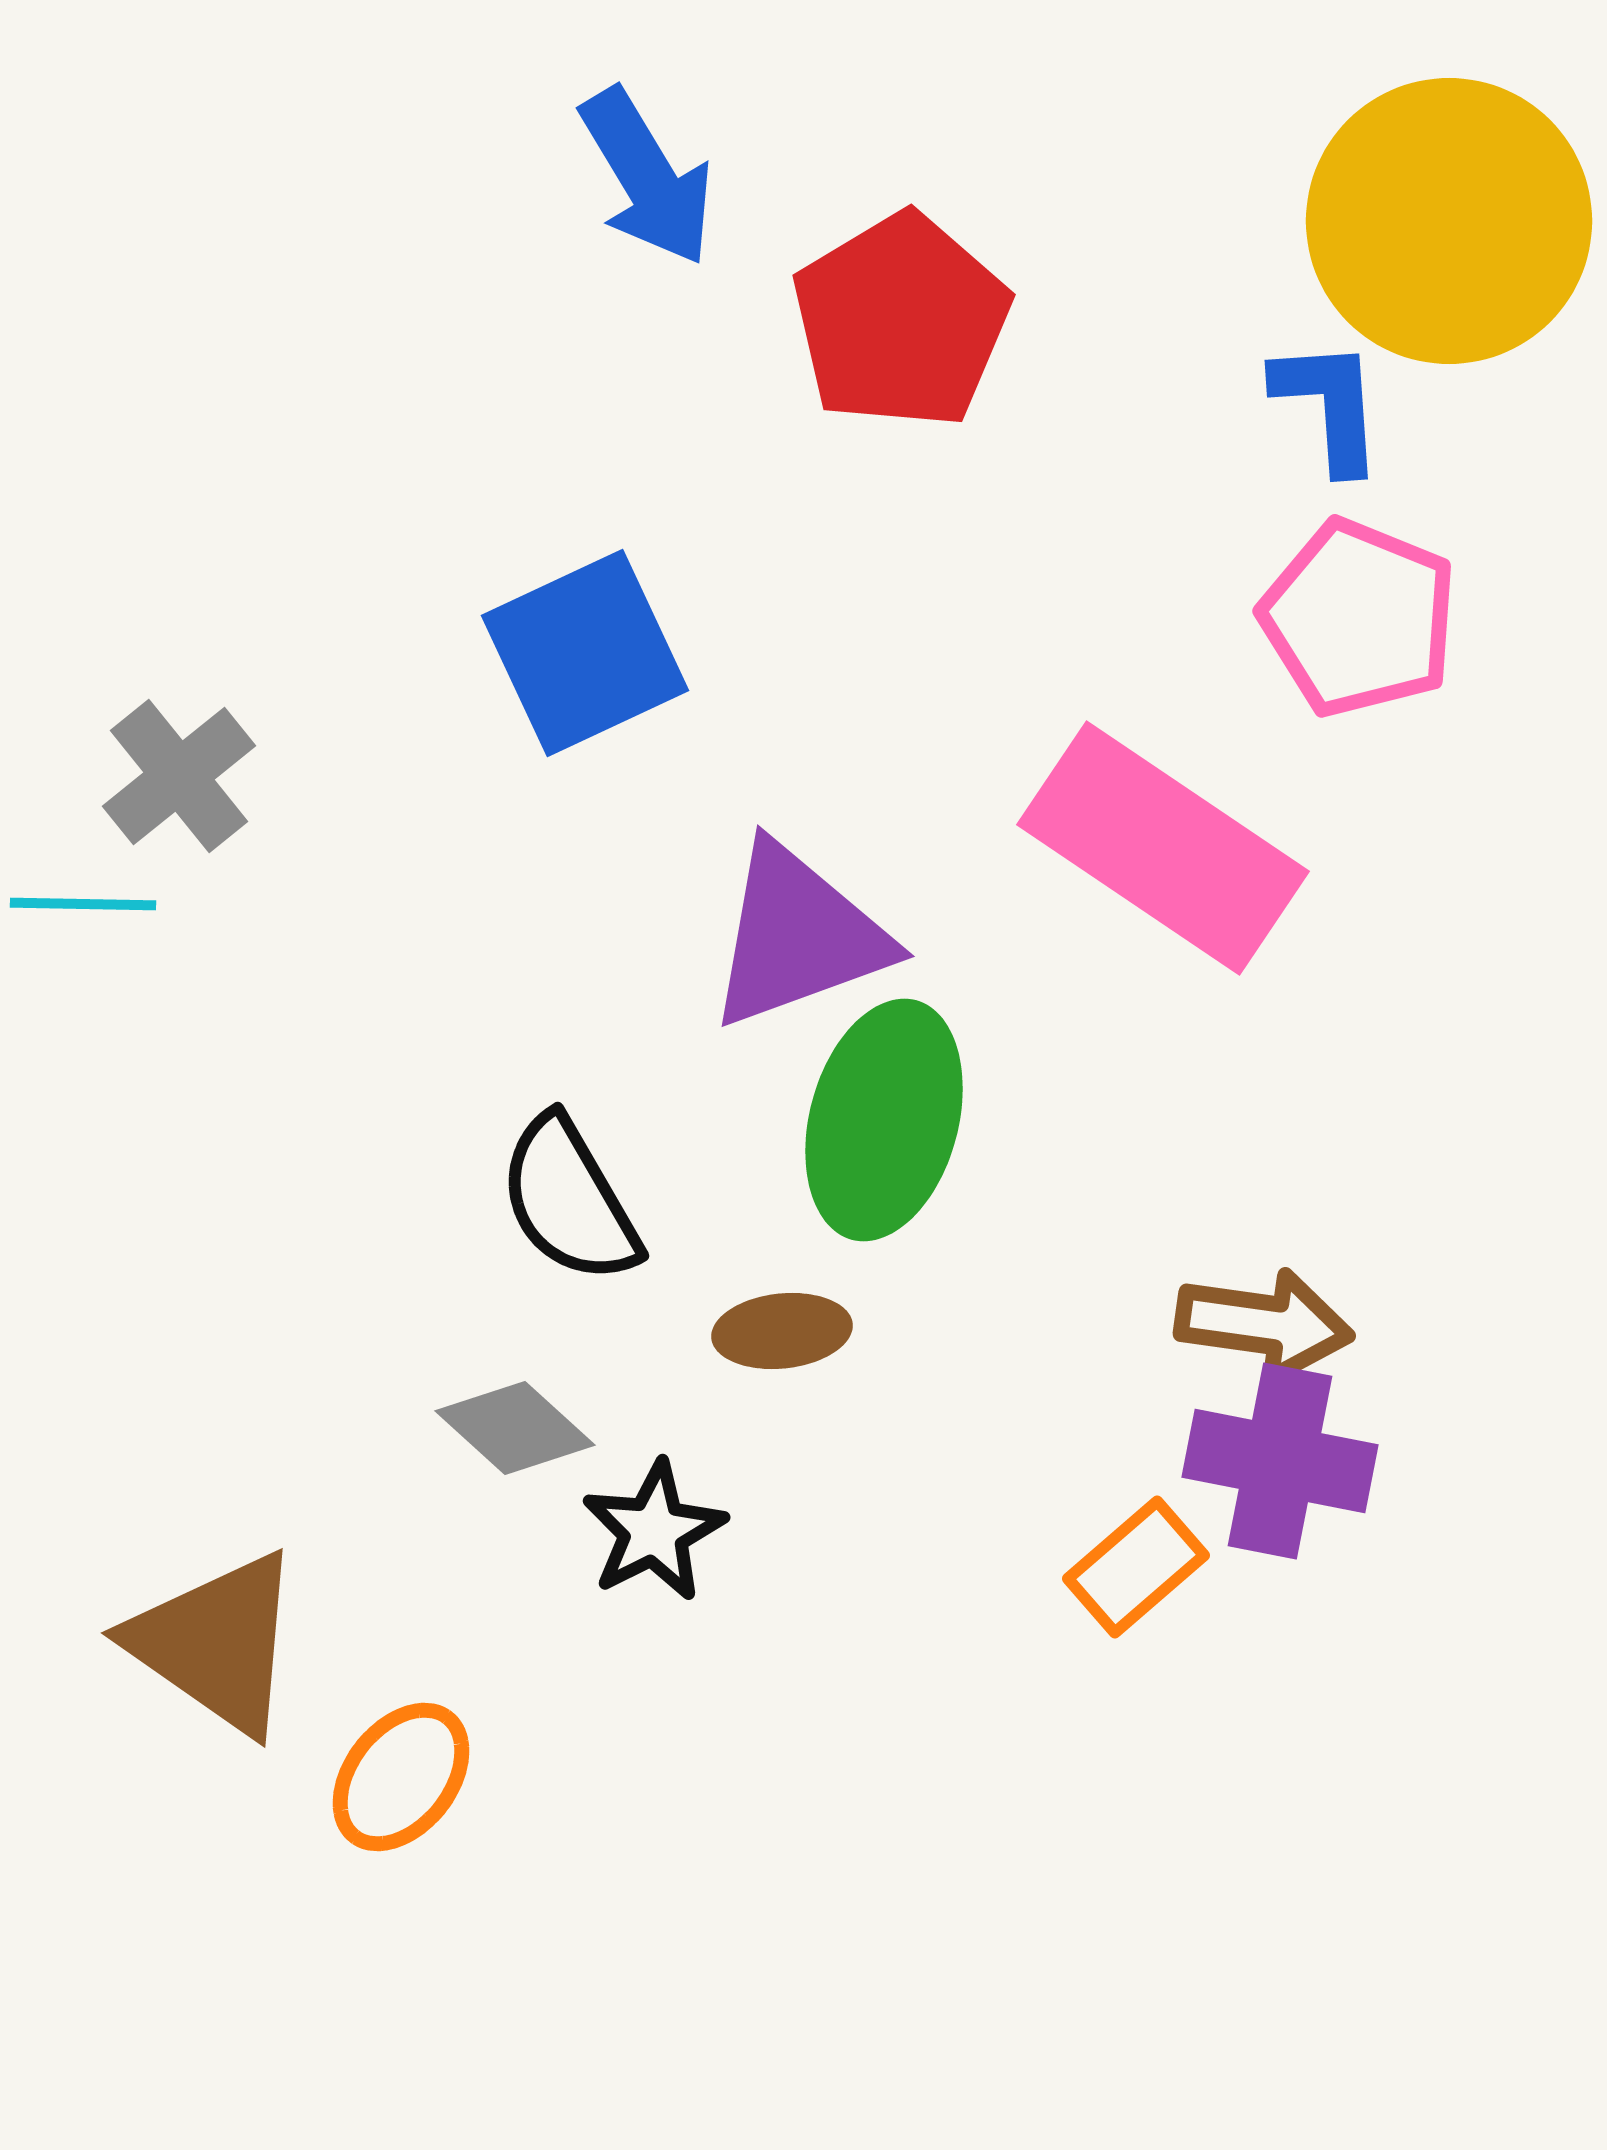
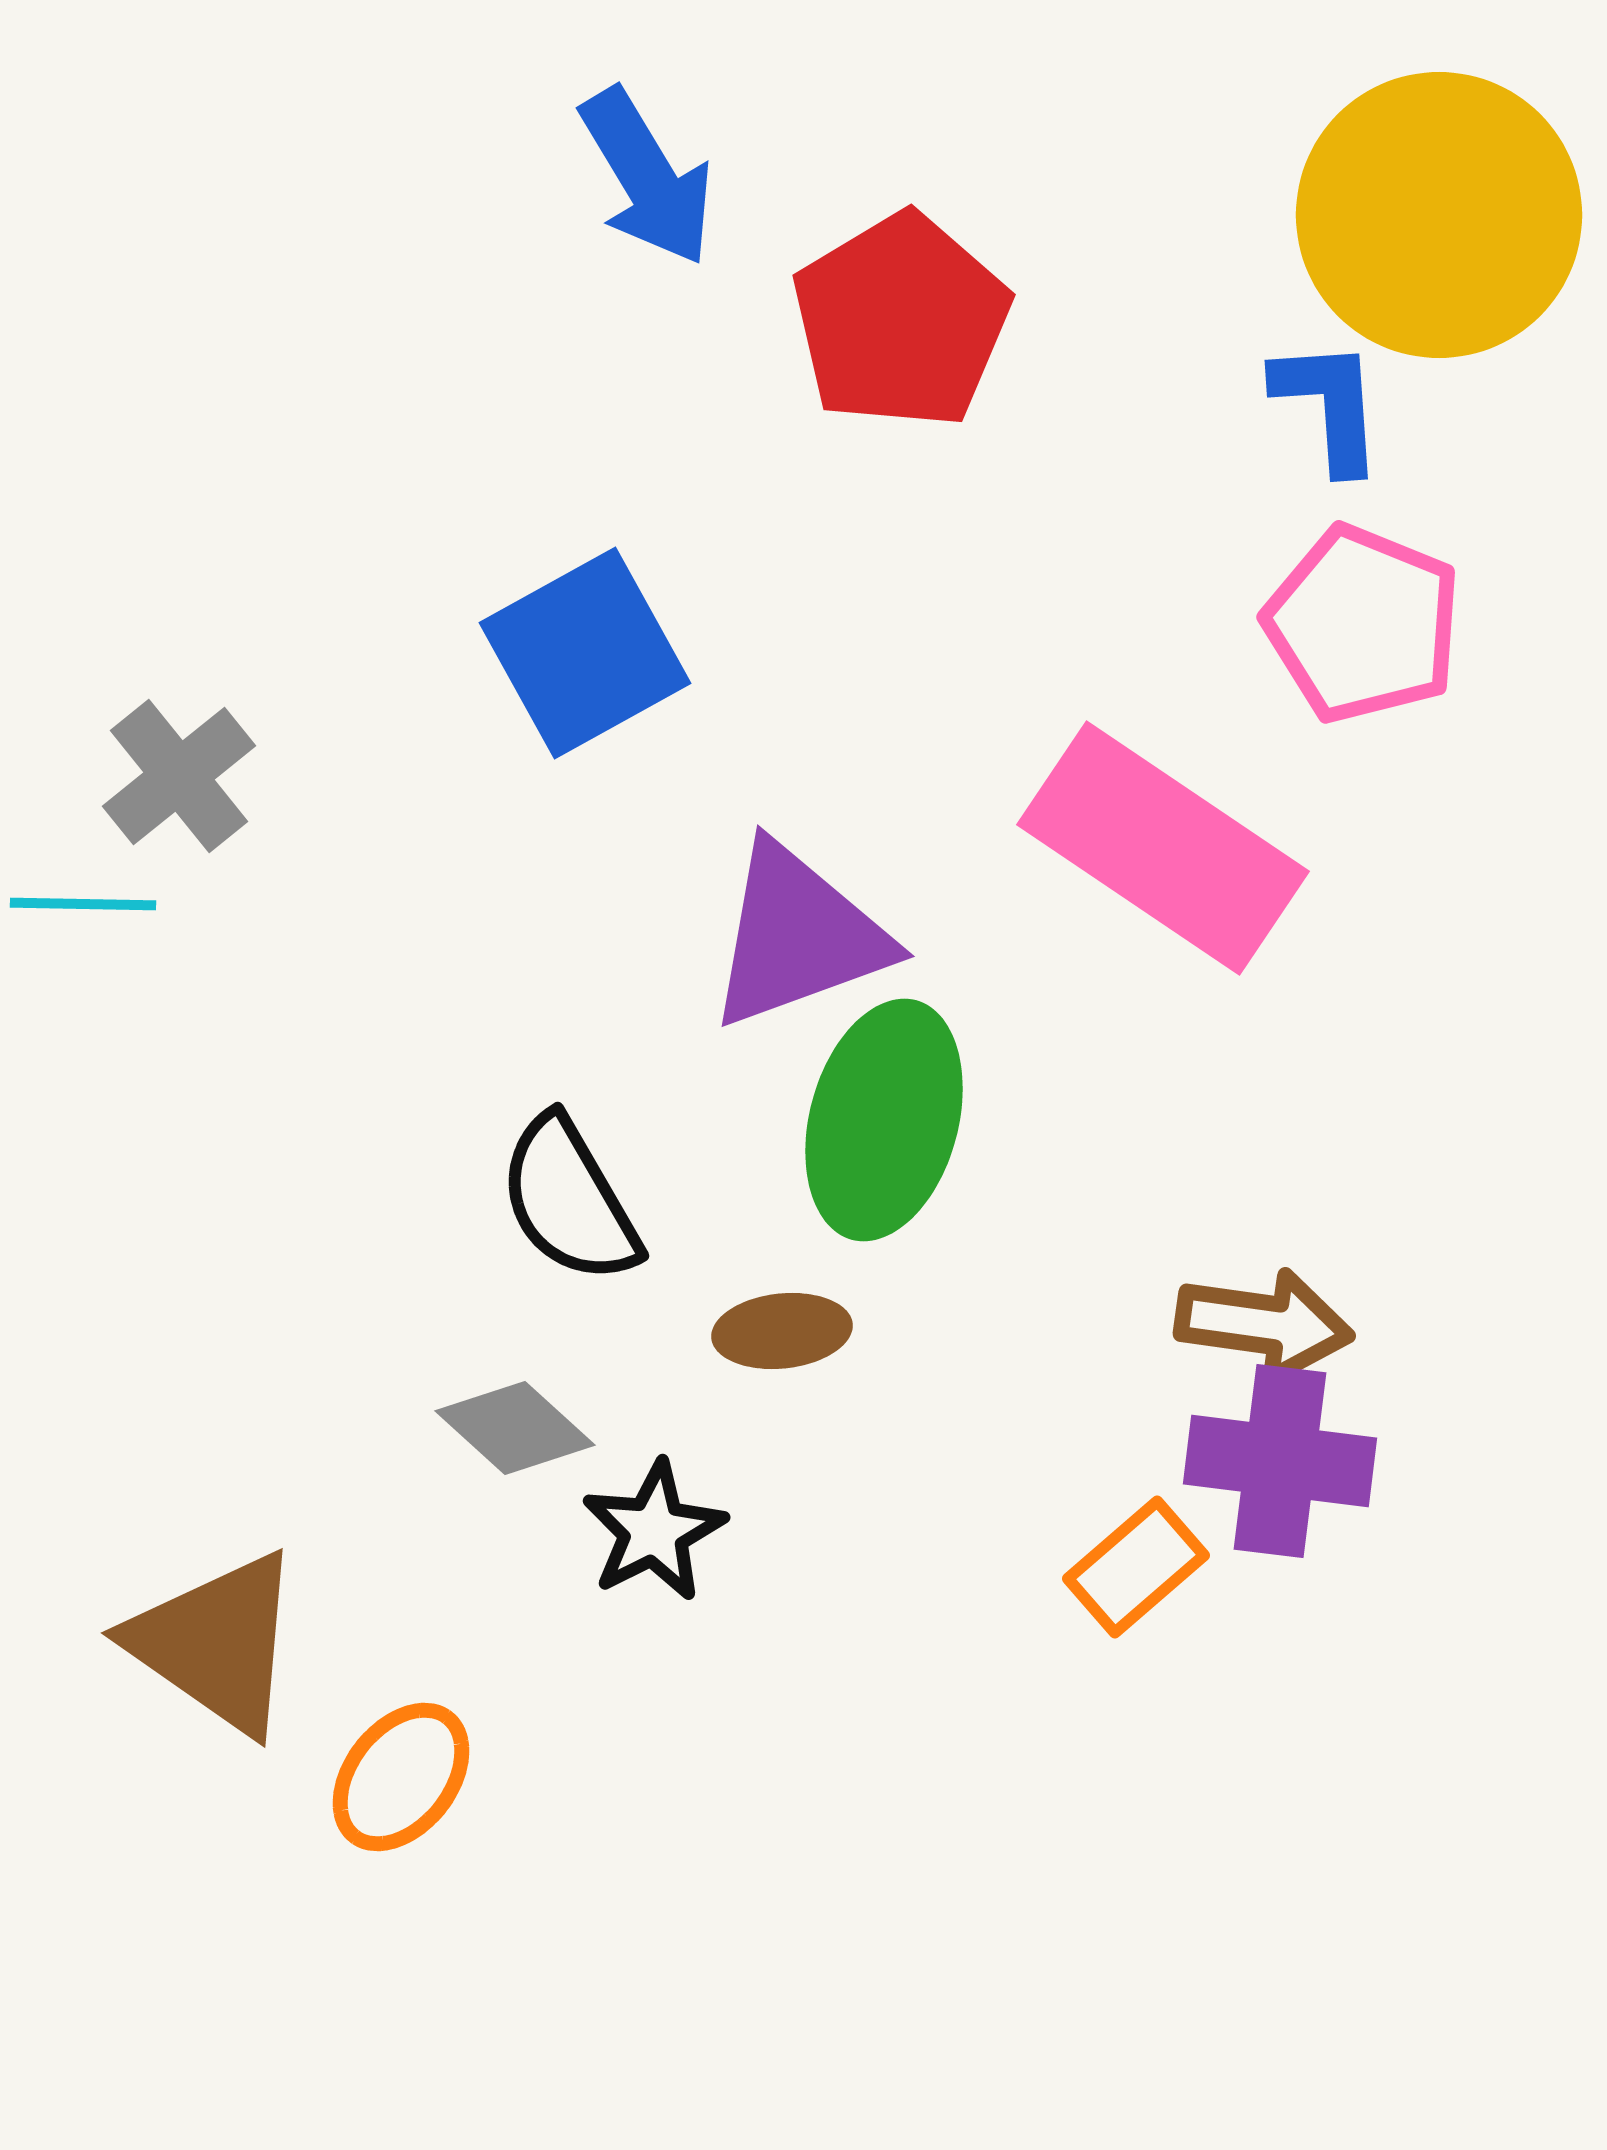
yellow circle: moved 10 px left, 6 px up
pink pentagon: moved 4 px right, 6 px down
blue square: rotated 4 degrees counterclockwise
purple cross: rotated 4 degrees counterclockwise
